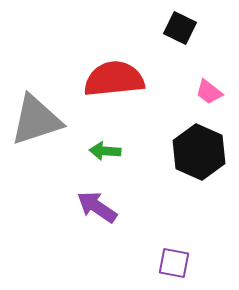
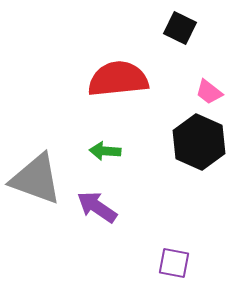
red semicircle: moved 4 px right
gray triangle: moved 59 px down; rotated 38 degrees clockwise
black hexagon: moved 10 px up
